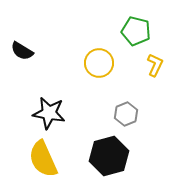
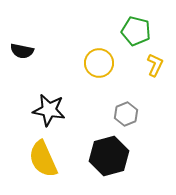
black semicircle: rotated 20 degrees counterclockwise
black star: moved 3 px up
